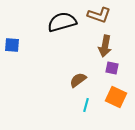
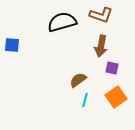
brown L-shape: moved 2 px right
brown arrow: moved 4 px left
orange square: rotated 30 degrees clockwise
cyan line: moved 1 px left, 5 px up
